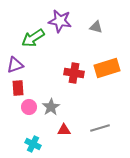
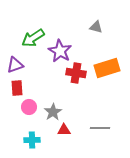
purple star: moved 30 px down; rotated 20 degrees clockwise
red cross: moved 2 px right
red rectangle: moved 1 px left
gray star: moved 2 px right, 5 px down
gray line: rotated 18 degrees clockwise
cyan cross: moved 1 px left, 4 px up; rotated 28 degrees counterclockwise
